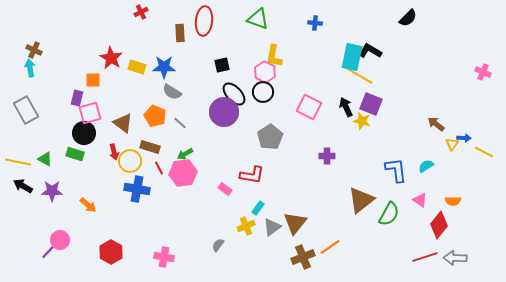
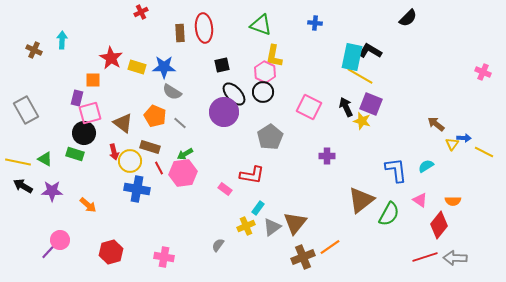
green triangle at (258, 19): moved 3 px right, 6 px down
red ellipse at (204, 21): moved 7 px down; rotated 12 degrees counterclockwise
cyan arrow at (30, 68): moved 32 px right, 28 px up; rotated 12 degrees clockwise
red hexagon at (111, 252): rotated 15 degrees clockwise
